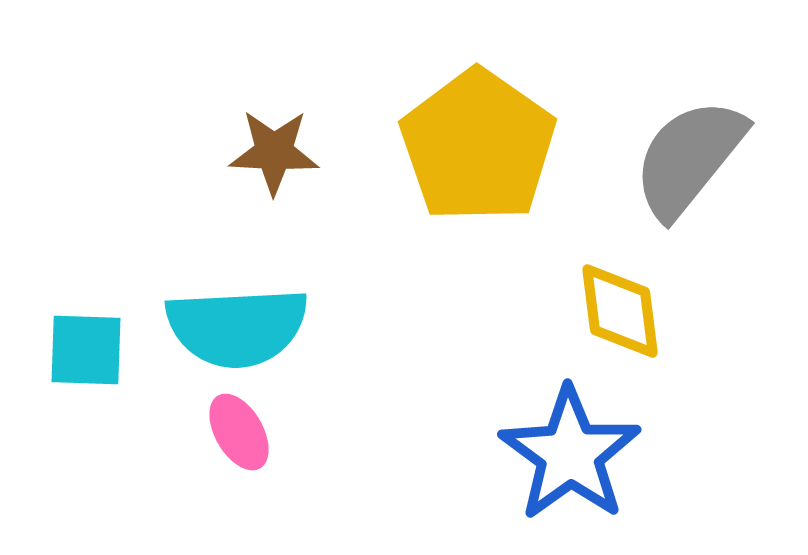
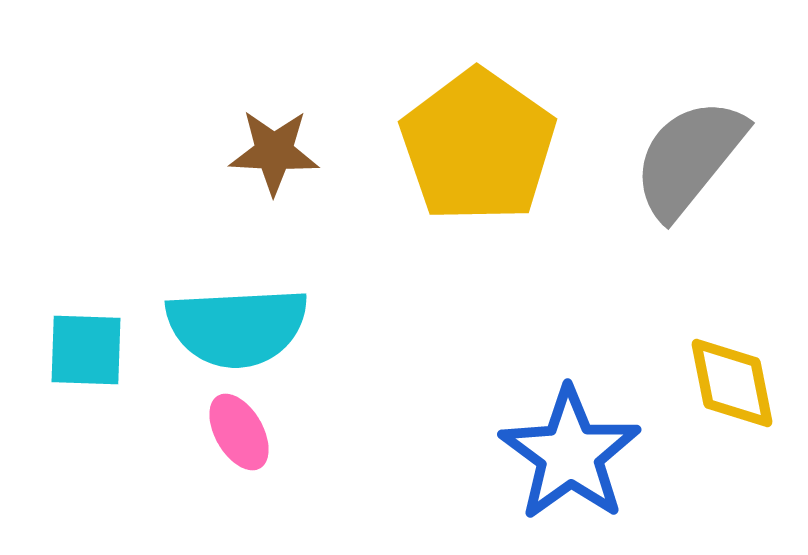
yellow diamond: moved 112 px right, 72 px down; rotated 4 degrees counterclockwise
